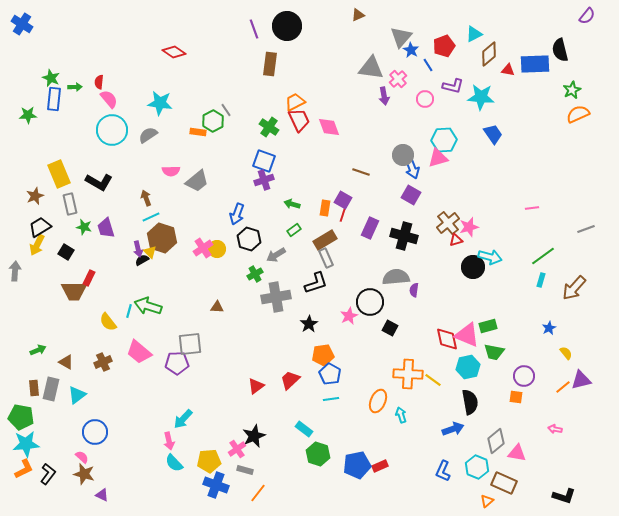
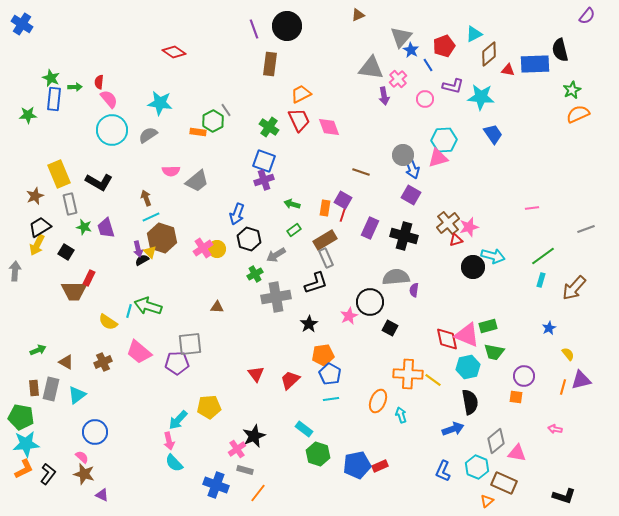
orange trapezoid at (295, 102): moved 6 px right, 8 px up
cyan arrow at (490, 257): moved 3 px right, 1 px up
yellow semicircle at (108, 322): rotated 18 degrees counterclockwise
yellow semicircle at (566, 353): moved 2 px right, 1 px down
red triangle at (256, 386): moved 12 px up; rotated 30 degrees counterclockwise
orange line at (563, 387): rotated 35 degrees counterclockwise
cyan arrow at (183, 419): moved 5 px left, 1 px down
yellow pentagon at (209, 461): moved 54 px up
